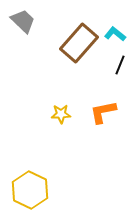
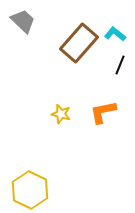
yellow star: rotated 18 degrees clockwise
